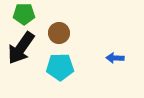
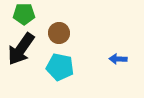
black arrow: moved 1 px down
blue arrow: moved 3 px right, 1 px down
cyan pentagon: rotated 12 degrees clockwise
